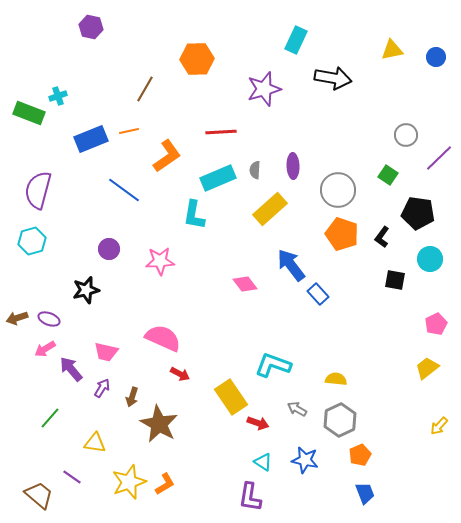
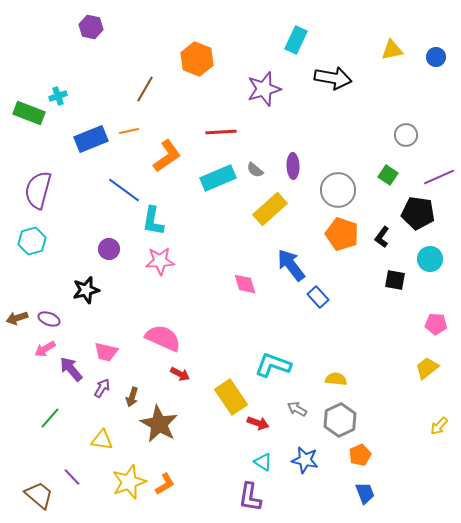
orange hexagon at (197, 59): rotated 24 degrees clockwise
purple line at (439, 158): moved 19 px down; rotated 20 degrees clockwise
gray semicircle at (255, 170): rotated 54 degrees counterclockwise
cyan L-shape at (194, 215): moved 41 px left, 6 px down
pink diamond at (245, 284): rotated 20 degrees clockwise
blue rectangle at (318, 294): moved 3 px down
pink pentagon at (436, 324): rotated 30 degrees clockwise
yellow triangle at (95, 443): moved 7 px right, 3 px up
purple line at (72, 477): rotated 12 degrees clockwise
